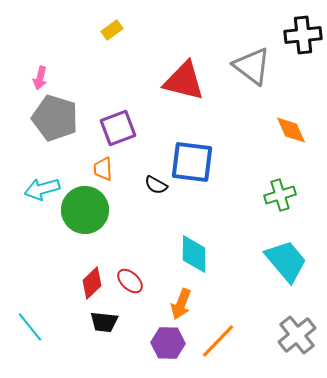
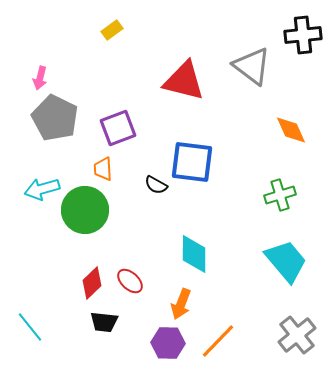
gray pentagon: rotated 9 degrees clockwise
